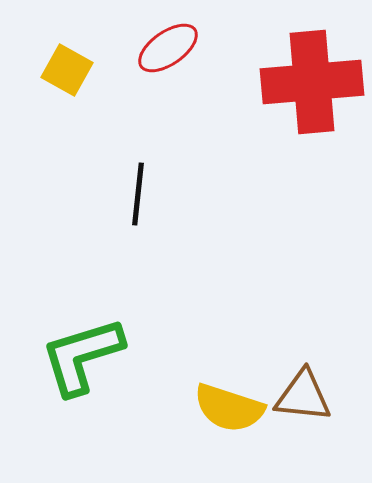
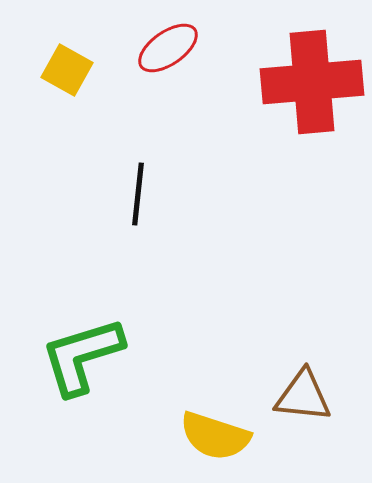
yellow semicircle: moved 14 px left, 28 px down
